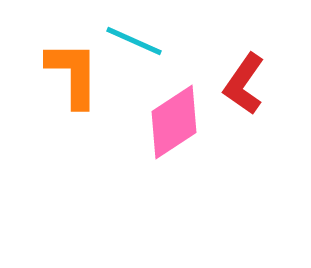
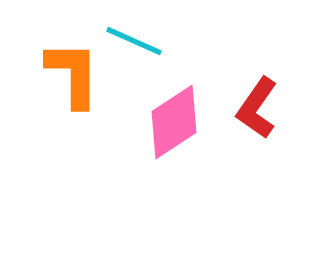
red L-shape: moved 13 px right, 24 px down
